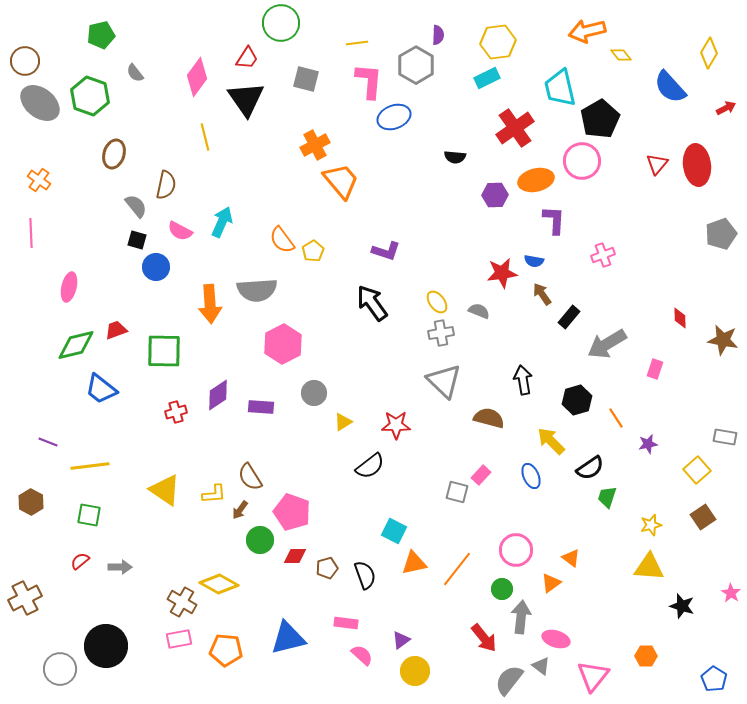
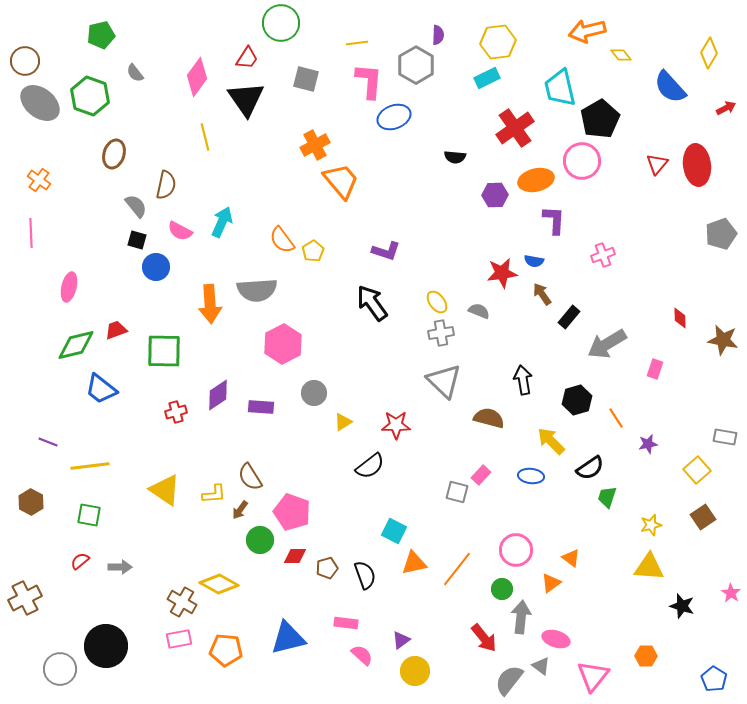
blue ellipse at (531, 476): rotated 60 degrees counterclockwise
